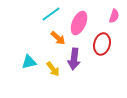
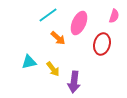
cyan line: moved 3 px left, 1 px down
purple arrow: moved 23 px down
